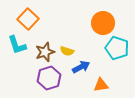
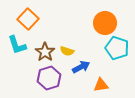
orange circle: moved 2 px right
brown star: rotated 18 degrees counterclockwise
